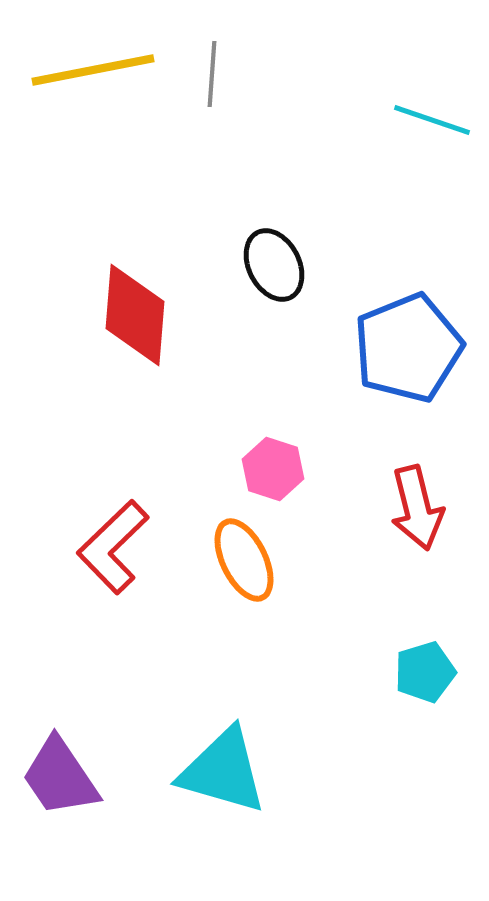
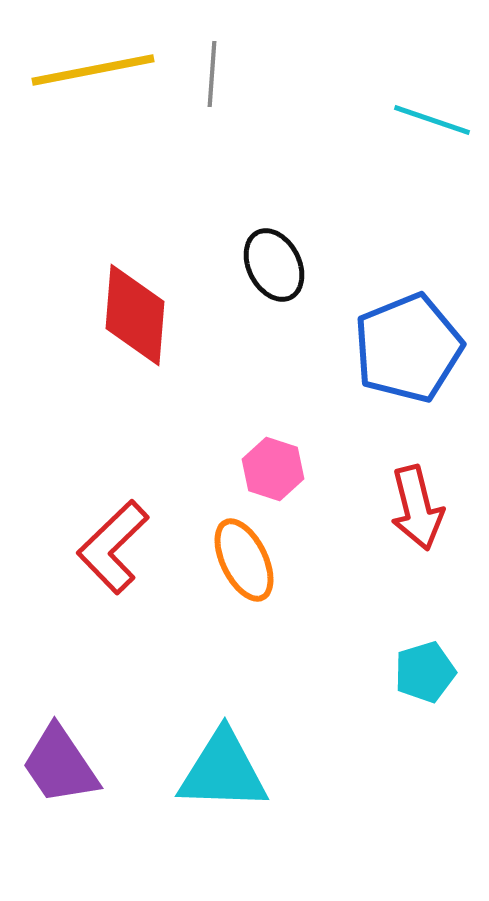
cyan triangle: rotated 14 degrees counterclockwise
purple trapezoid: moved 12 px up
